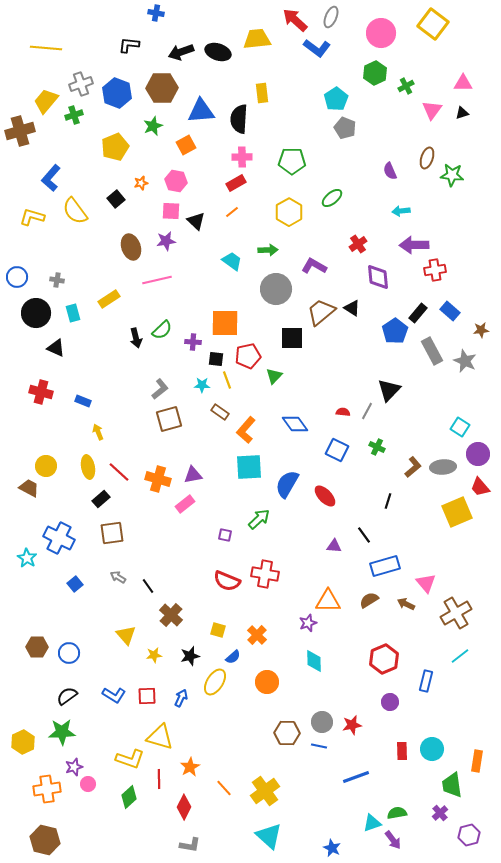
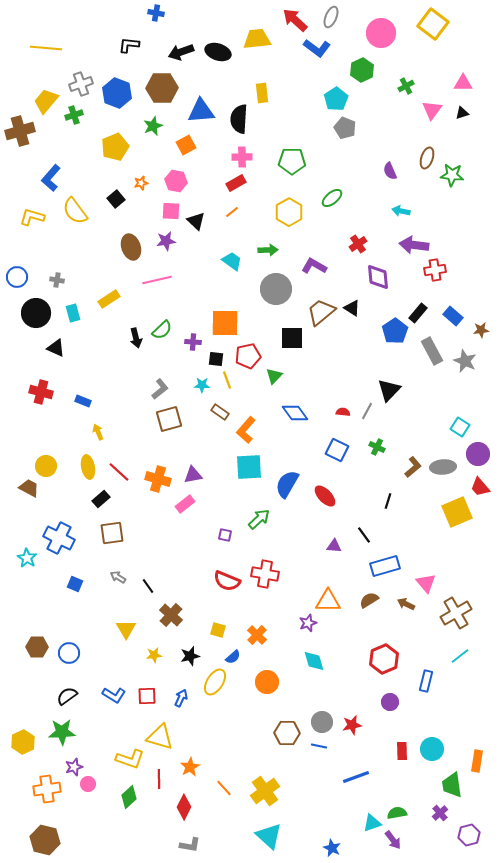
green hexagon at (375, 73): moved 13 px left, 3 px up
cyan arrow at (401, 211): rotated 18 degrees clockwise
purple arrow at (414, 245): rotated 8 degrees clockwise
blue rectangle at (450, 311): moved 3 px right, 5 px down
blue diamond at (295, 424): moved 11 px up
blue square at (75, 584): rotated 28 degrees counterclockwise
yellow triangle at (126, 635): moved 6 px up; rotated 10 degrees clockwise
cyan diamond at (314, 661): rotated 15 degrees counterclockwise
